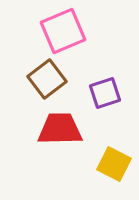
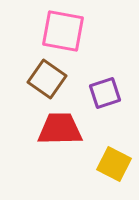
pink square: rotated 33 degrees clockwise
brown square: rotated 18 degrees counterclockwise
